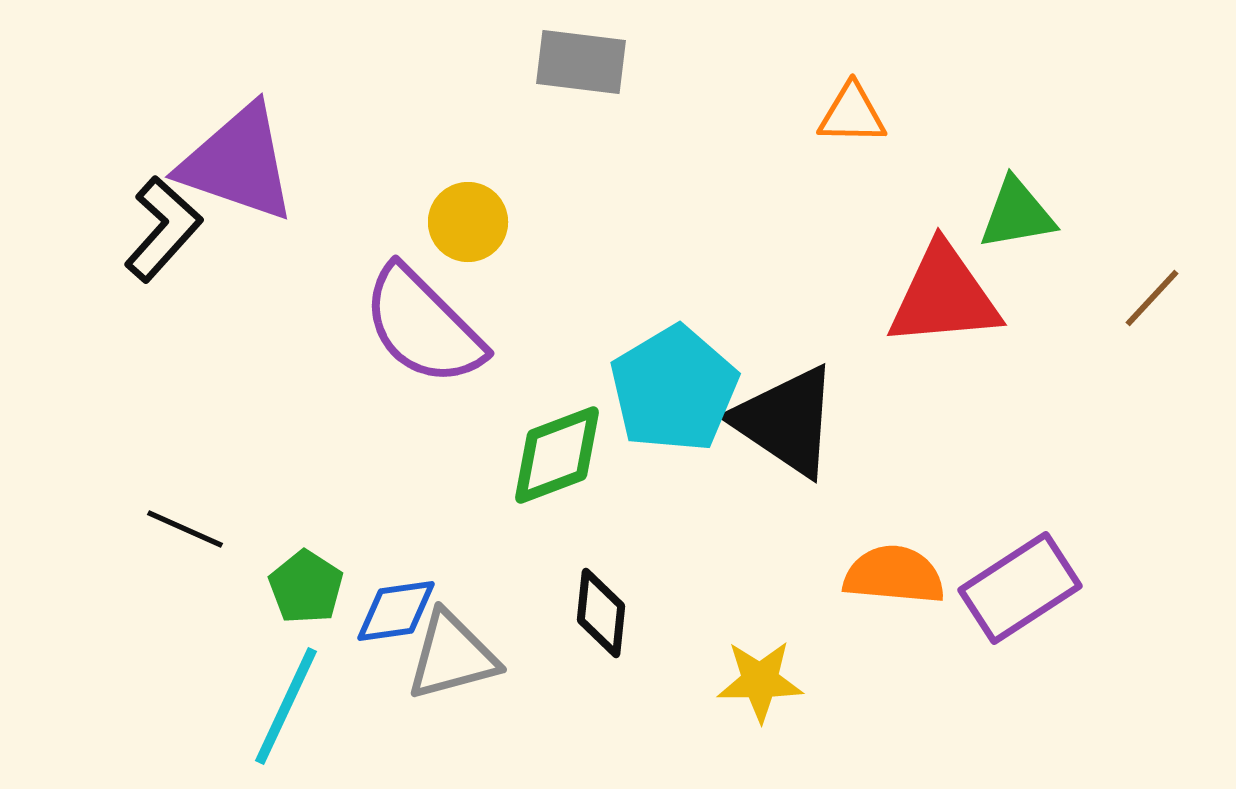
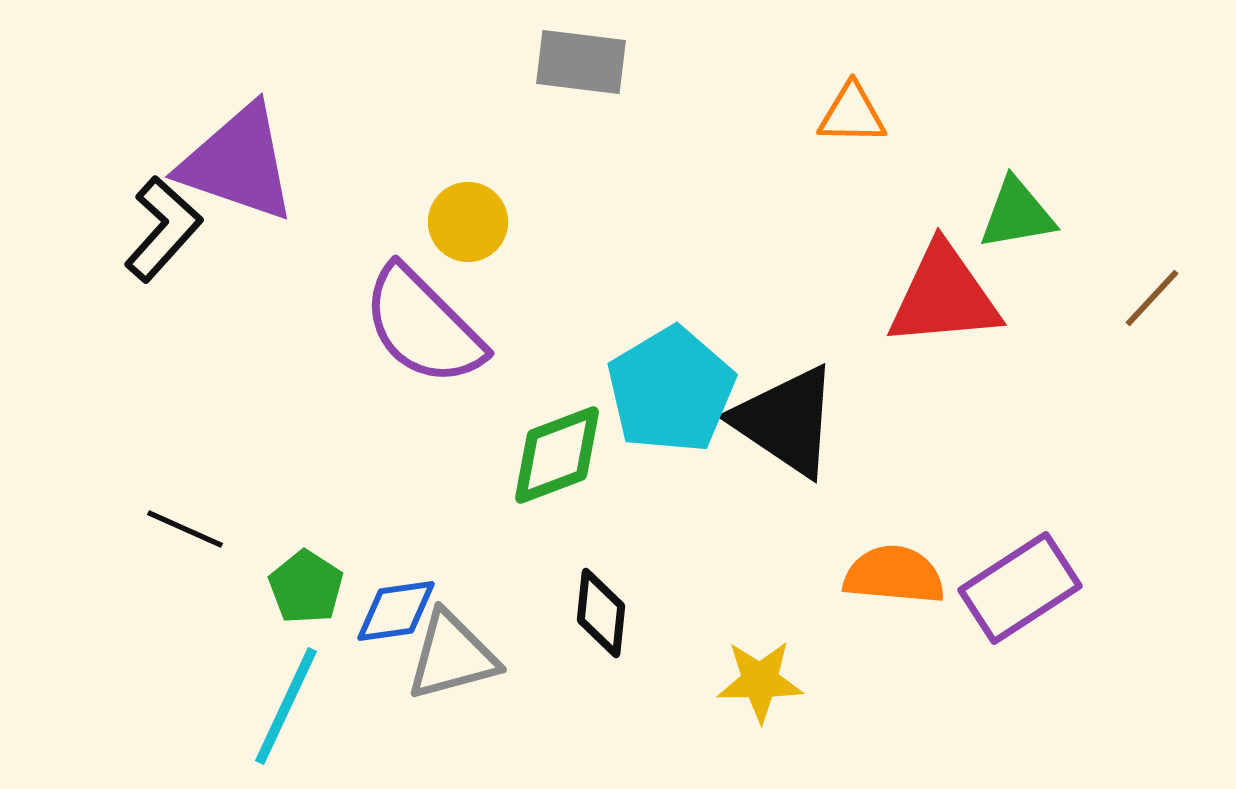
cyan pentagon: moved 3 px left, 1 px down
